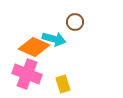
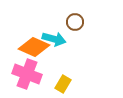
yellow rectangle: rotated 48 degrees clockwise
